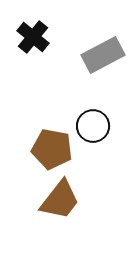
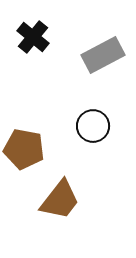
brown pentagon: moved 28 px left
